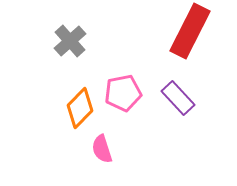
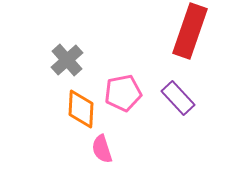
red rectangle: rotated 8 degrees counterclockwise
gray cross: moved 3 px left, 19 px down
orange diamond: moved 1 px right, 1 px down; rotated 42 degrees counterclockwise
